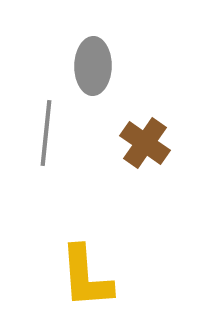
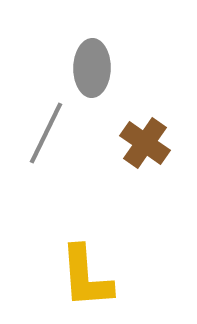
gray ellipse: moved 1 px left, 2 px down
gray line: rotated 20 degrees clockwise
